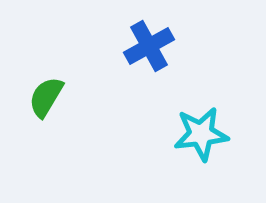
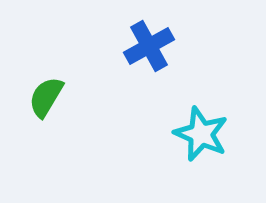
cyan star: rotated 30 degrees clockwise
